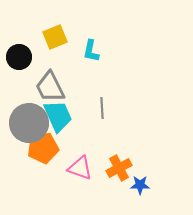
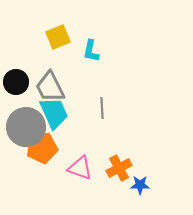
yellow square: moved 3 px right
black circle: moved 3 px left, 25 px down
cyan trapezoid: moved 4 px left, 3 px up
gray circle: moved 3 px left, 4 px down
orange pentagon: moved 1 px left
